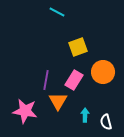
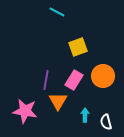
orange circle: moved 4 px down
